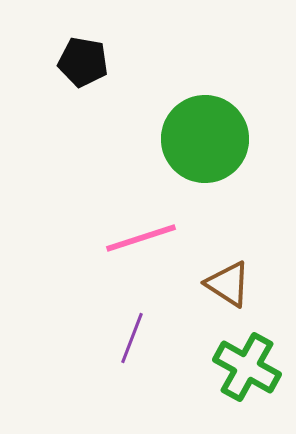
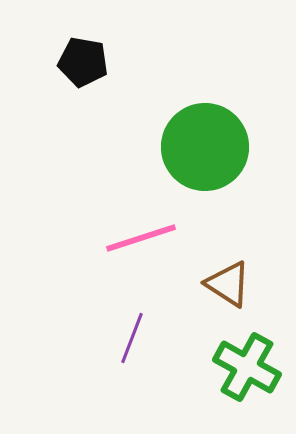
green circle: moved 8 px down
